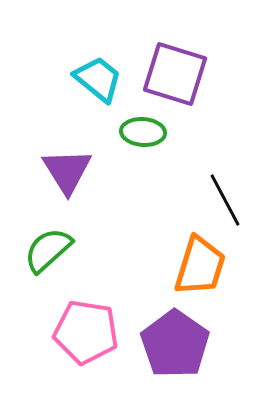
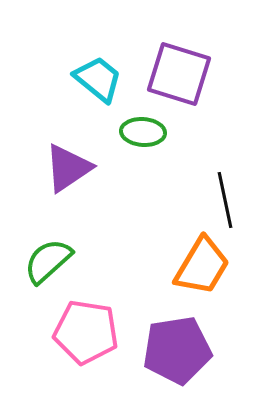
purple square: moved 4 px right
purple triangle: moved 1 px right, 3 px up; rotated 28 degrees clockwise
black line: rotated 16 degrees clockwise
green semicircle: moved 11 px down
orange trapezoid: moved 2 px right; rotated 14 degrees clockwise
purple pentagon: moved 2 px right, 6 px down; rotated 28 degrees clockwise
